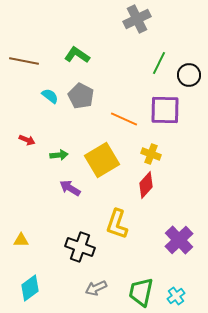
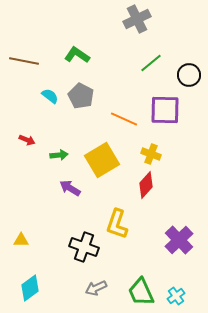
green line: moved 8 px left; rotated 25 degrees clockwise
black cross: moved 4 px right
green trapezoid: rotated 36 degrees counterclockwise
